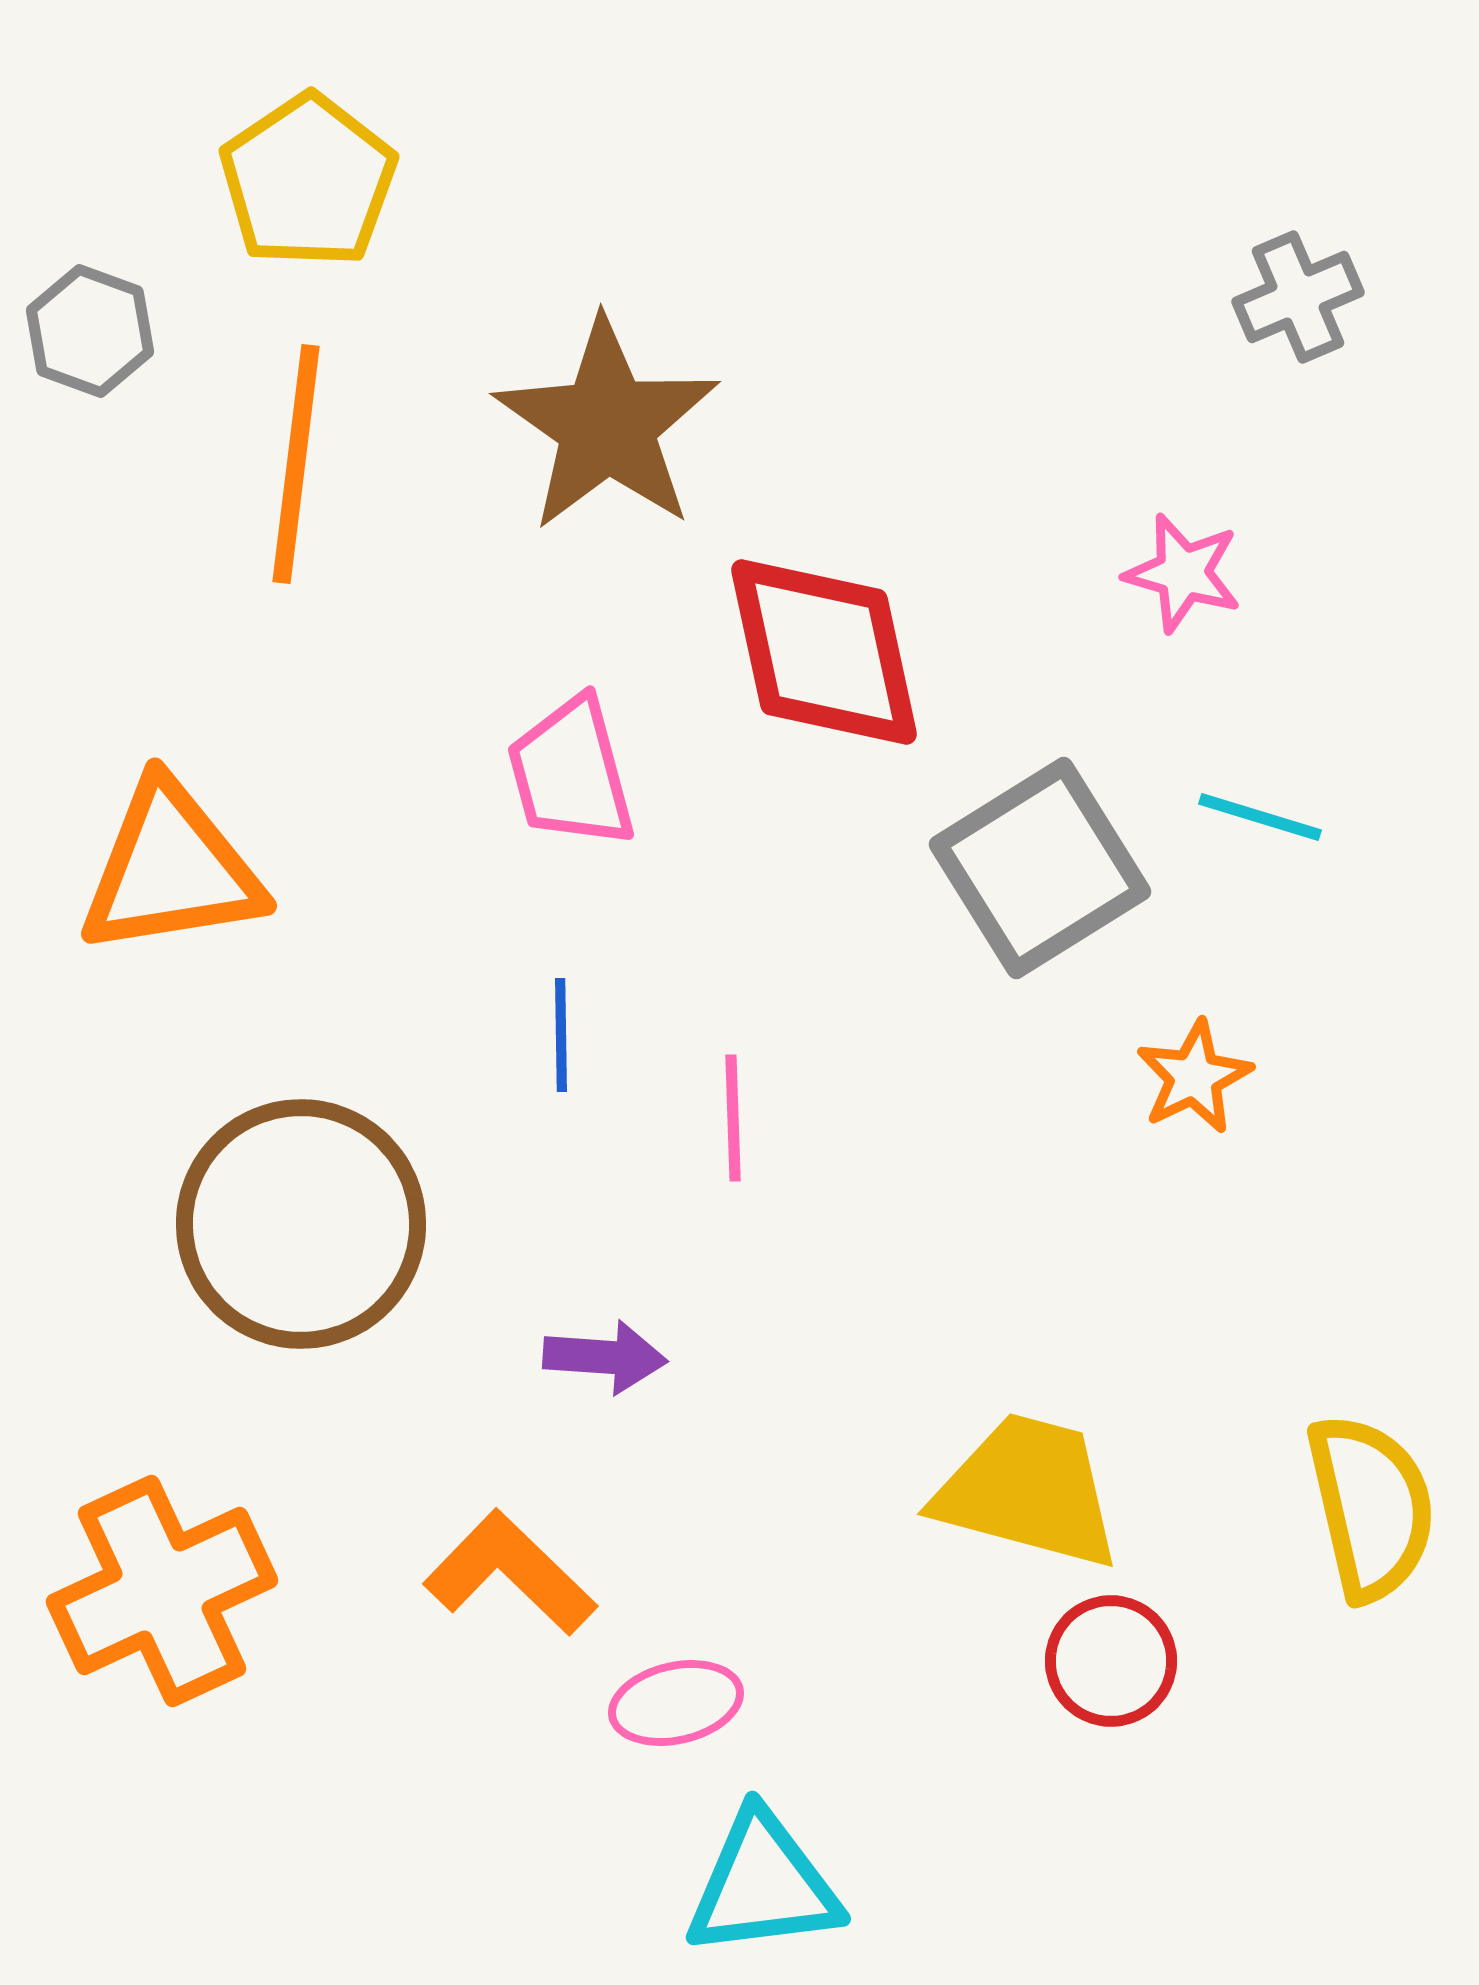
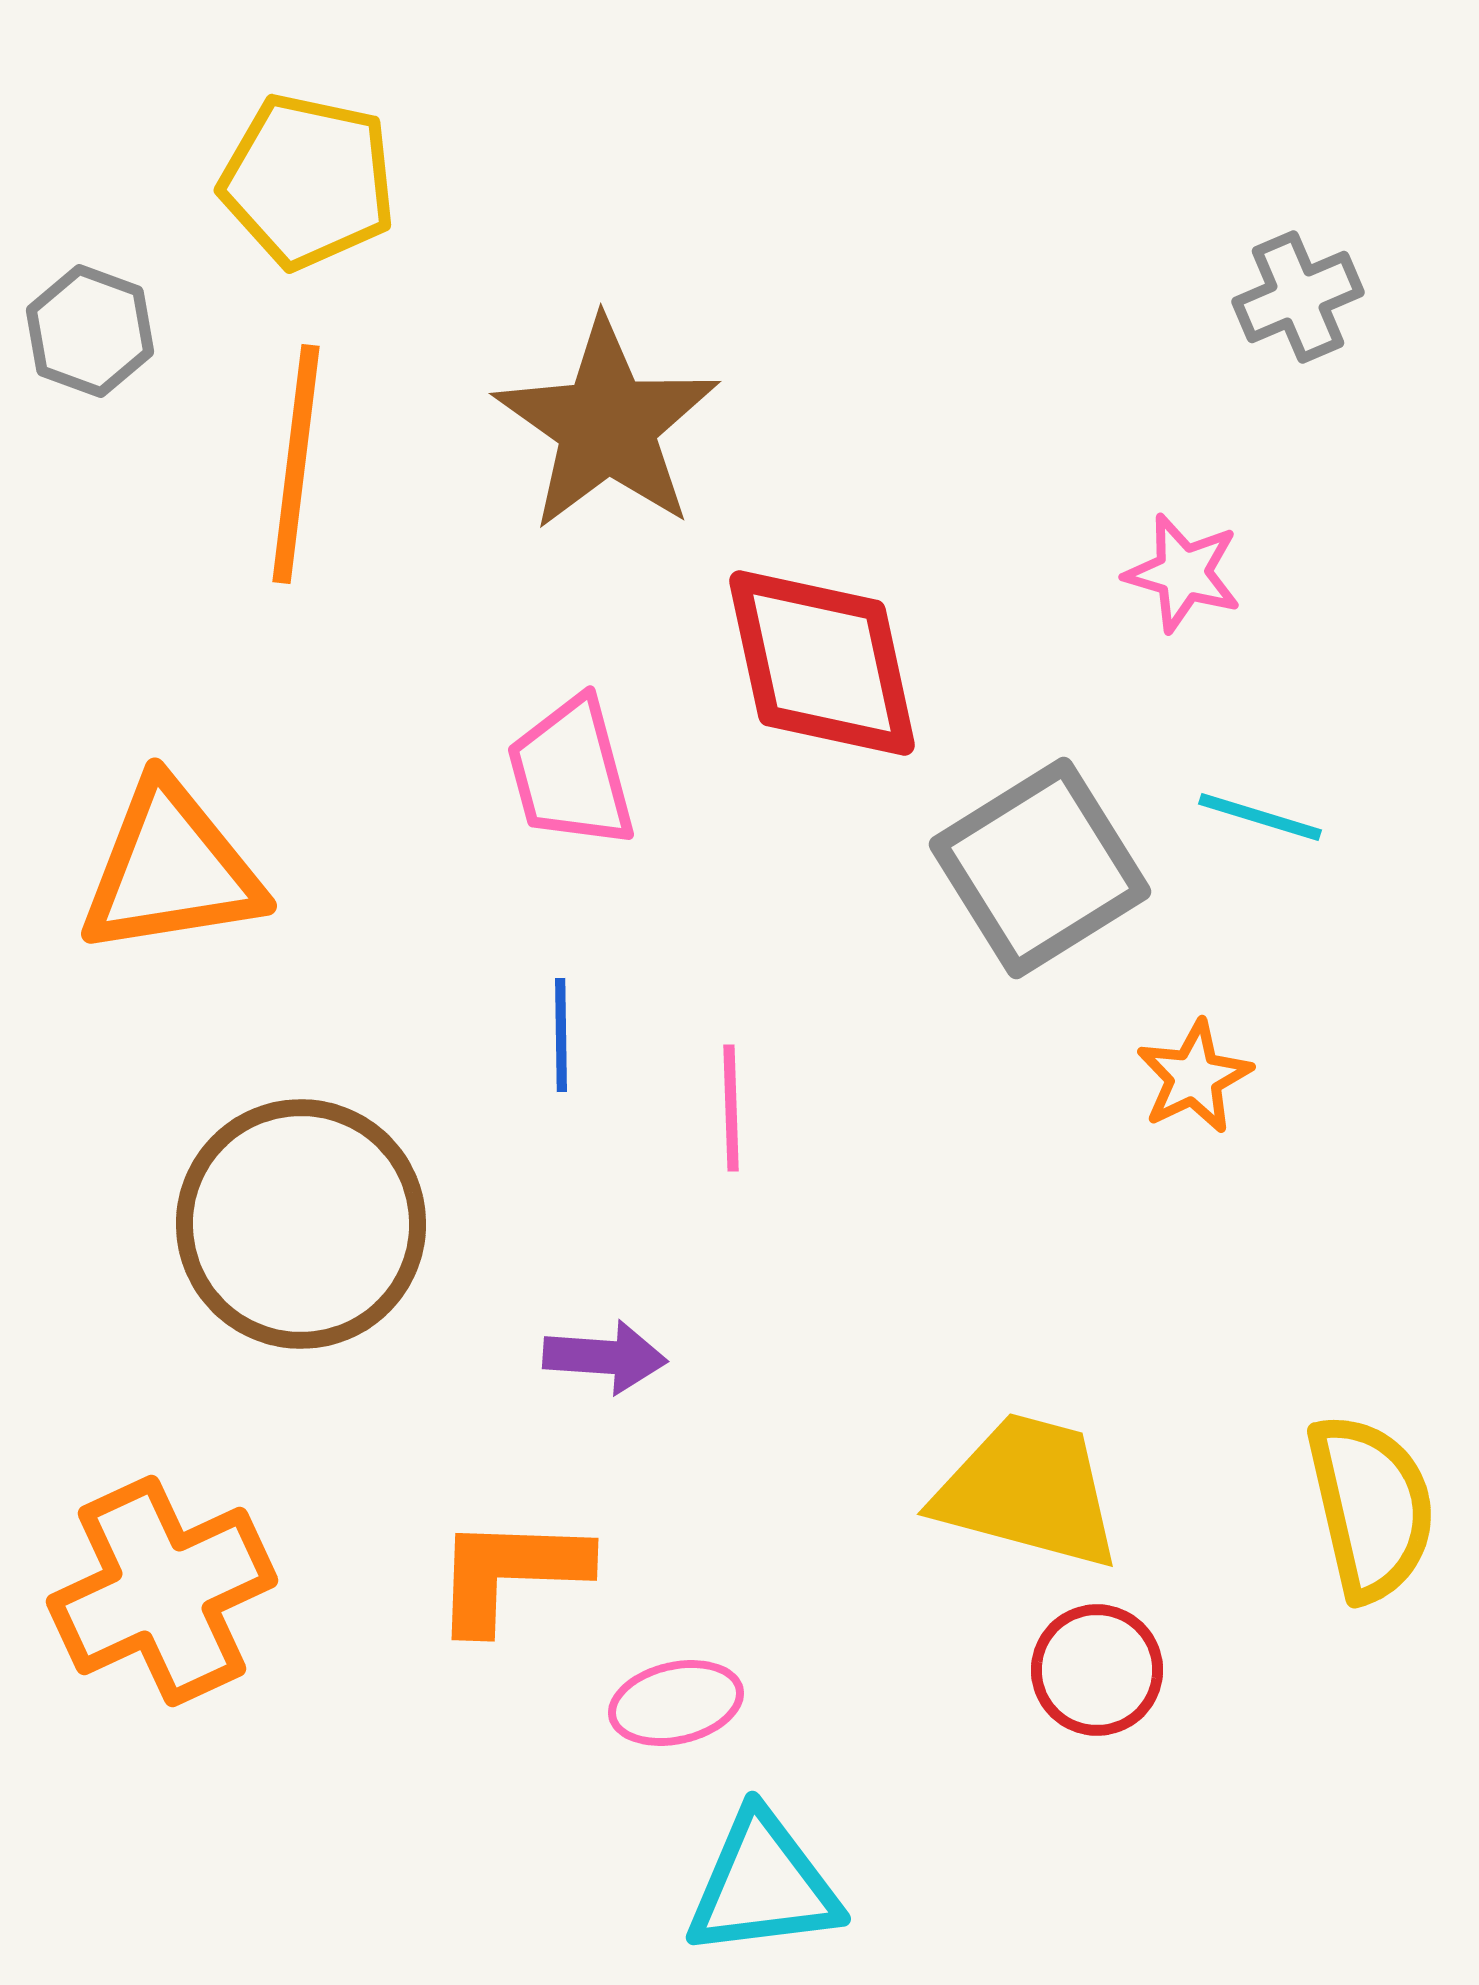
yellow pentagon: rotated 26 degrees counterclockwise
red diamond: moved 2 px left, 11 px down
pink line: moved 2 px left, 10 px up
orange L-shape: rotated 42 degrees counterclockwise
red circle: moved 14 px left, 9 px down
